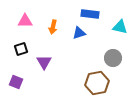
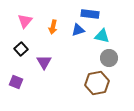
pink triangle: rotated 49 degrees counterclockwise
cyan triangle: moved 18 px left, 9 px down
blue triangle: moved 1 px left, 3 px up
black square: rotated 24 degrees counterclockwise
gray circle: moved 4 px left
